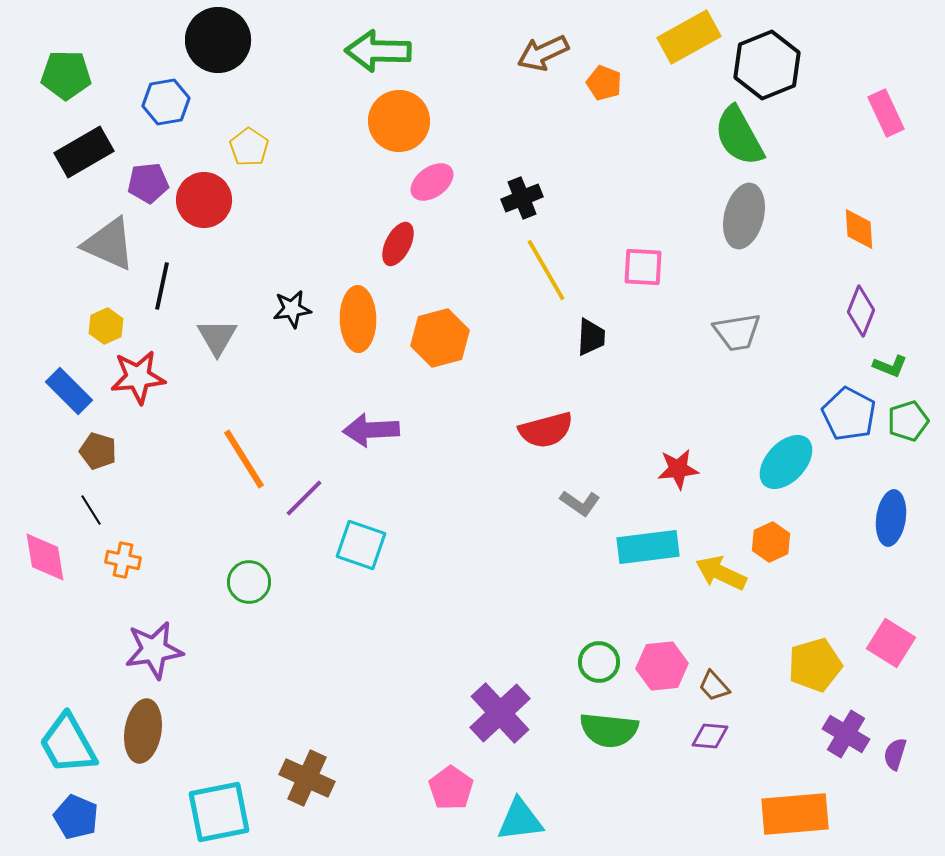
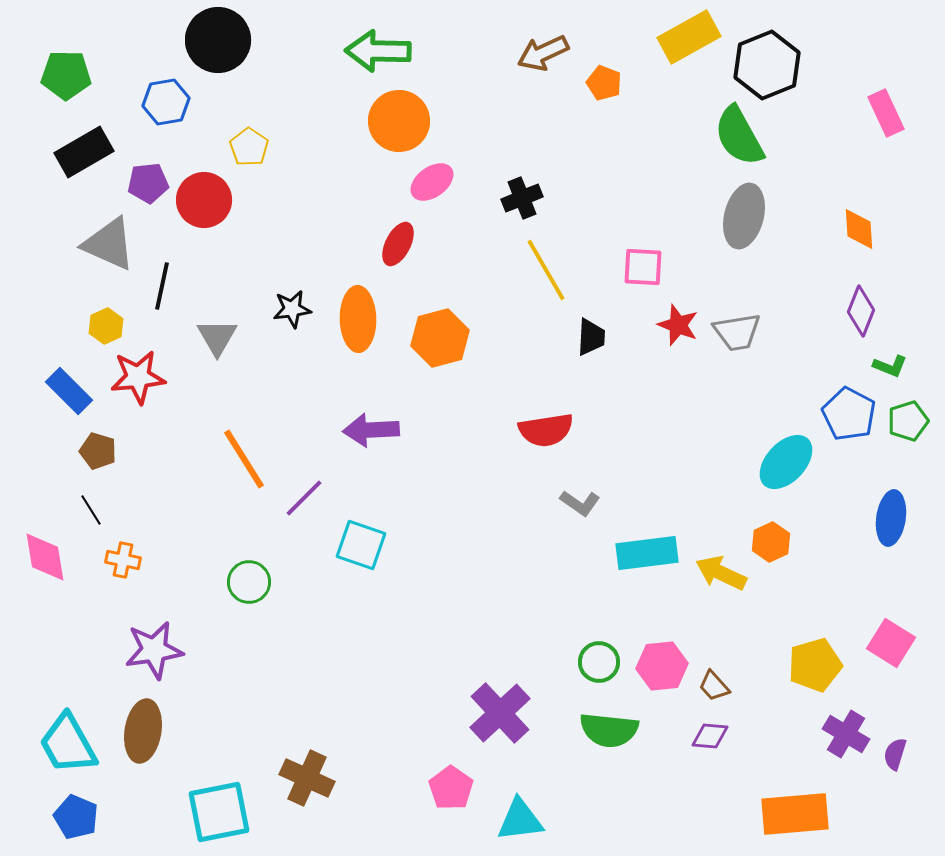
red semicircle at (546, 430): rotated 6 degrees clockwise
red star at (678, 469): moved 144 px up; rotated 27 degrees clockwise
cyan rectangle at (648, 547): moved 1 px left, 6 px down
